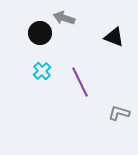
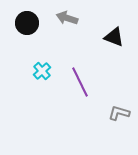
gray arrow: moved 3 px right
black circle: moved 13 px left, 10 px up
